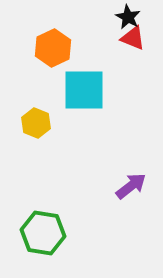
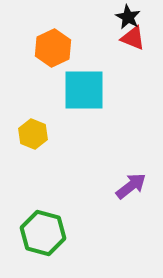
yellow hexagon: moved 3 px left, 11 px down
green hexagon: rotated 6 degrees clockwise
